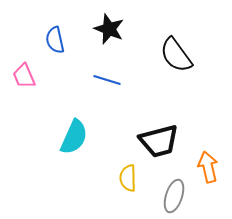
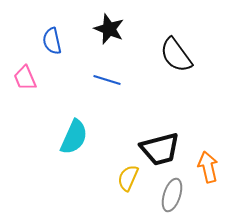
blue semicircle: moved 3 px left, 1 px down
pink trapezoid: moved 1 px right, 2 px down
black trapezoid: moved 1 px right, 8 px down
yellow semicircle: rotated 24 degrees clockwise
gray ellipse: moved 2 px left, 1 px up
